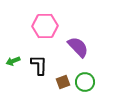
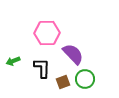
pink hexagon: moved 2 px right, 7 px down
purple semicircle: moved 5 px left, 7 px down
black L-shape: moved 3 px right, 3 px down
green circle: moved 3 px up
